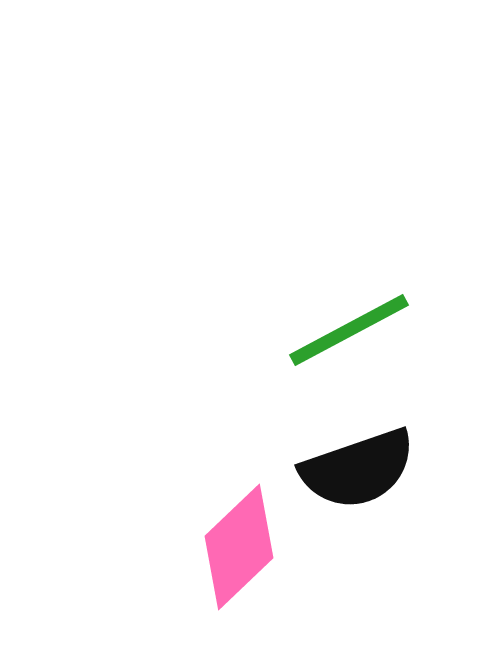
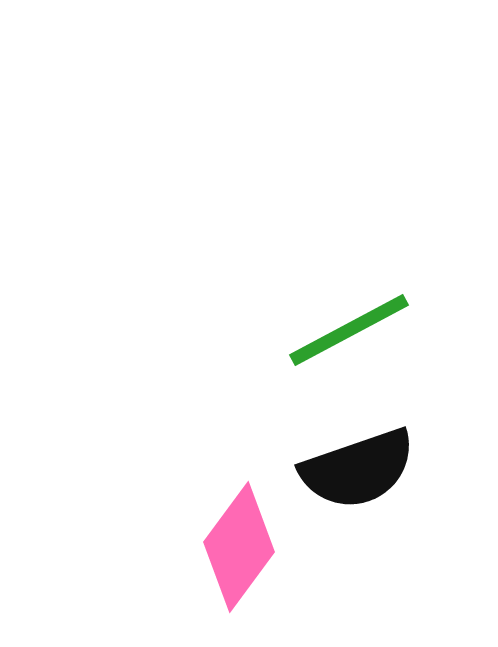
pink diamond: rotated 10 degrees counterclockwise
